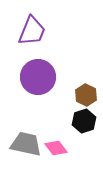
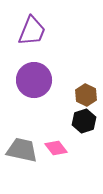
purple circle: moved 4 px left, 3 px down
gray trapezoid: moved 4 px left, 6 px down
